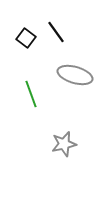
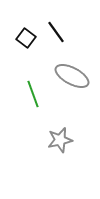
gray ellipse: moved 3 px left, 1 px down; rotated 12 degrees clockwise
green line: moved 2 px right
gray star: moved 4 px left, 4 px up
